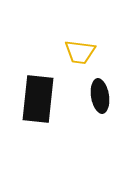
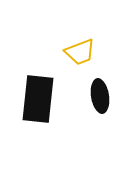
yellow trapezoid: rotated 28 degrees counterclockwise
